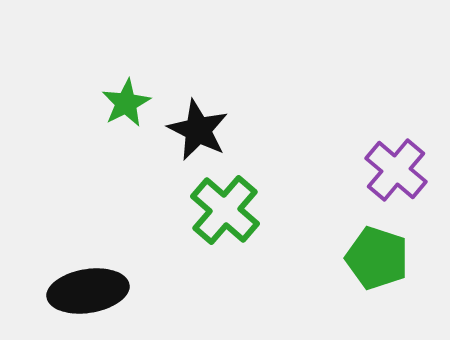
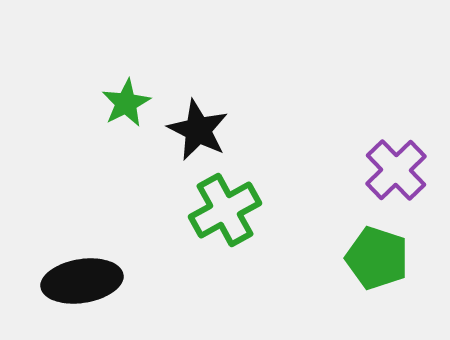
purple cross: rotated 6 degrees clockwise
green cross: rotated 20 degrees clockwise
black ellipse: moved 6 px left, 10 px up
